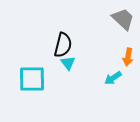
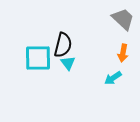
orange arrow: moved 5 px left, 4 px up
cyan square: moved 6 px right, 21 px up
